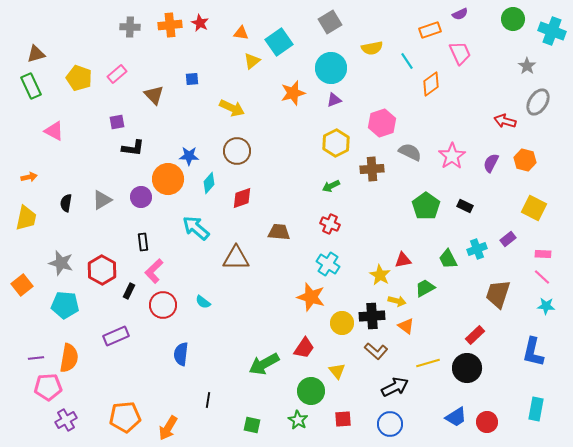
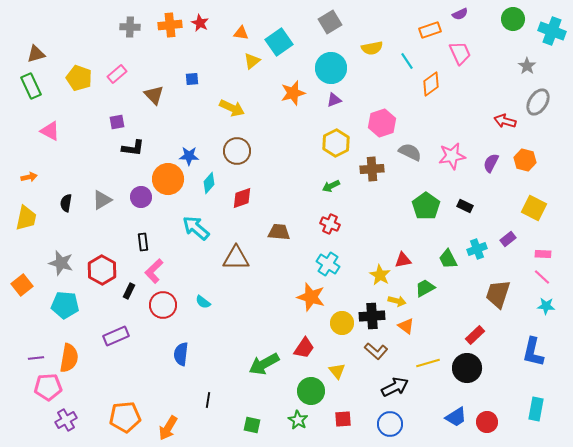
pink triangle at (54, 131): moved 4 px left
pink star at (452, 156): rotated 24 degrees clockwise
